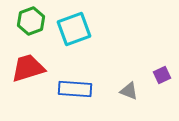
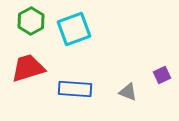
green hexagon: rotated 8 degrees counterclockwise
gray triangle: moved 1 px left, 1 px down
